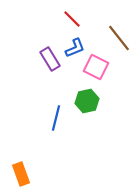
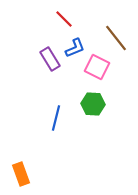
red line: moved 8 px left
brown line: moved 3 px left
pink square: moved 1 px right
green hexagon: moved 6 px right, 3 px down; rotated 15 degrees clockwise
